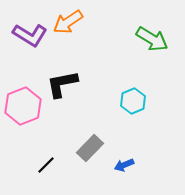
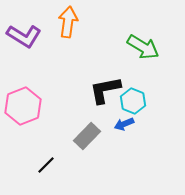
orange arrow: rotated 132 degrees clockwise
purple L-shape: moved 6 px left, 1 px down
green arrow: moved 9 px left, 8 px down
black L-shape: moved 43 px right, 6 px down
cyan hexagon: rotated 15 degrees counterclockwise
gray rectangle: moved 3 px left, 12 px up
blue arrow: moved 41 px up
